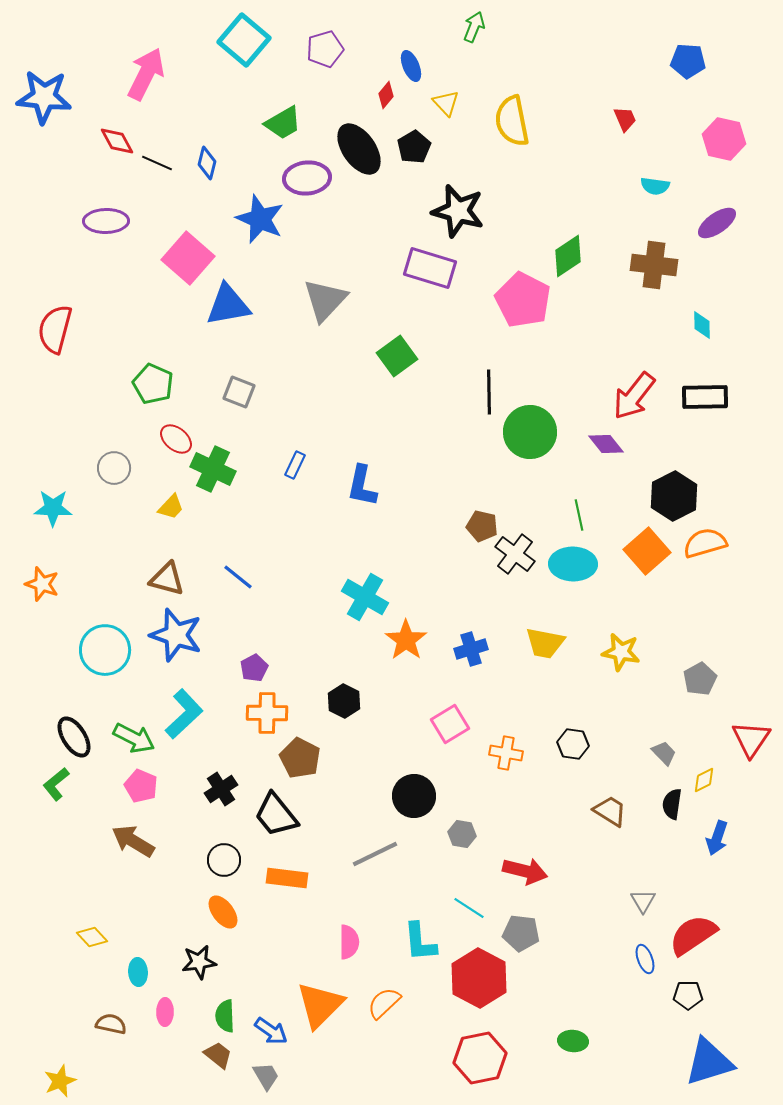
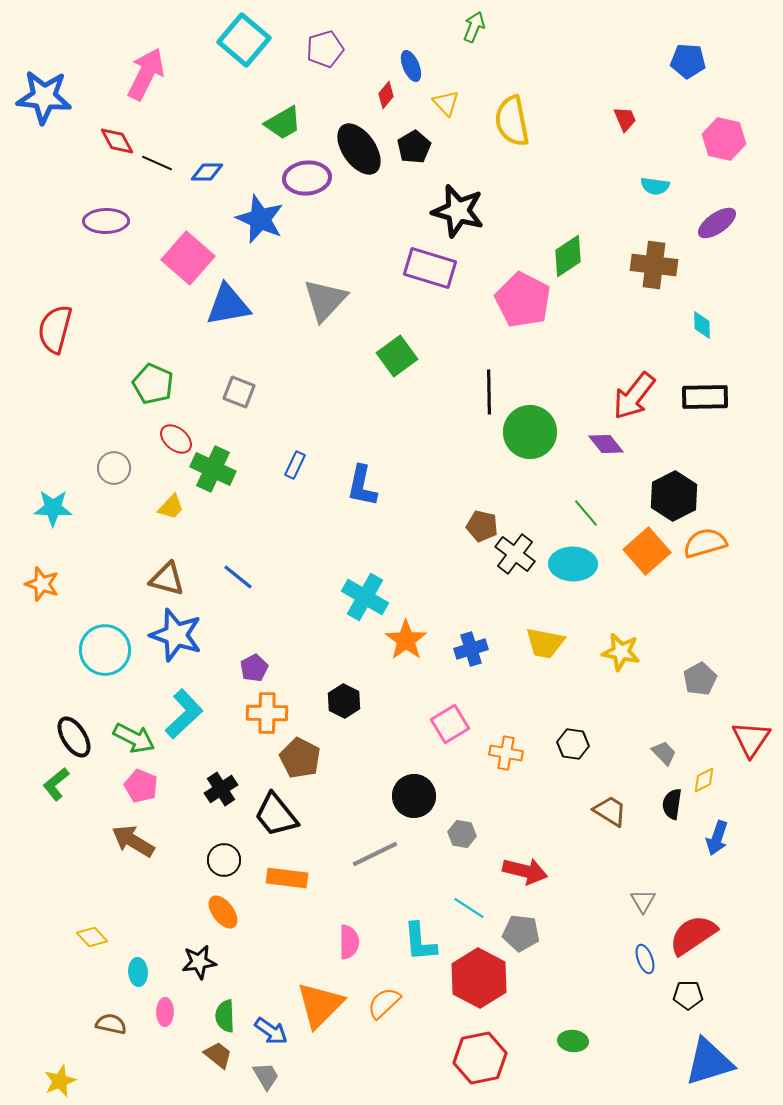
blue diamond at (207, 163): moved 9 px down; rotated 76 degrees clockwise
green line at (579, 515): moved 7 px right, 2 px up; rotated 28 degrees counterclockwise
